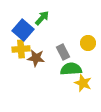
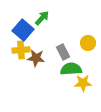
yellow cross: moved 1 px down
yellow star: rotated 24 degrees counterclockwise
